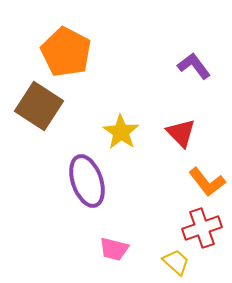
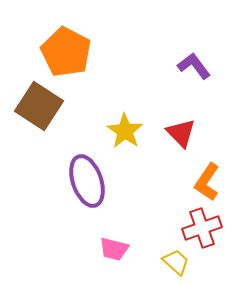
yellow star: moved 4 px right, 1 px up
orange L-shape: rotated 72 degrees clockwise
